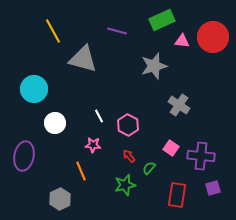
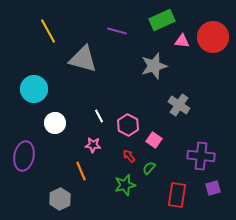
yellow line: moved 5 px left
pink square: moved 17 px left, 8 px up
